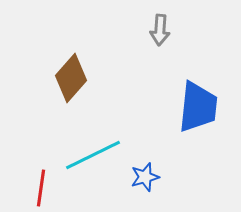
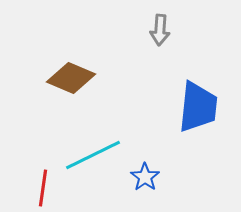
brown diamond: rotated 72 degrees clockwise
blue star: rotated 20 degrees counterclockwise
red line: moved 2 px right
